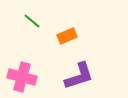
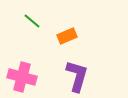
purple L-shape: moved 2 px left; rotated 56 degrees counterclockwise
